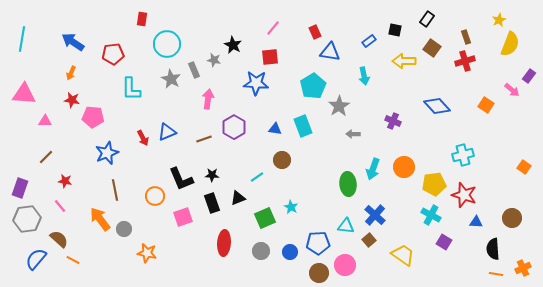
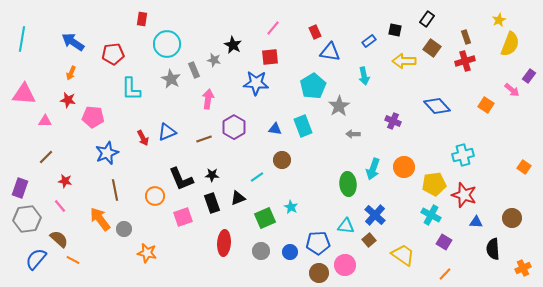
red star at (72, 100): moved 4 px left
orange line at (496, 274): moved 51 px left; rotated 56 degrees counterclockwise
